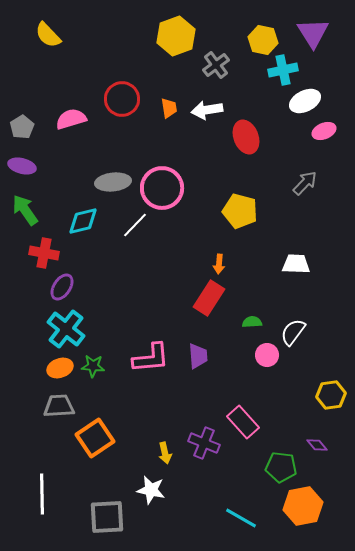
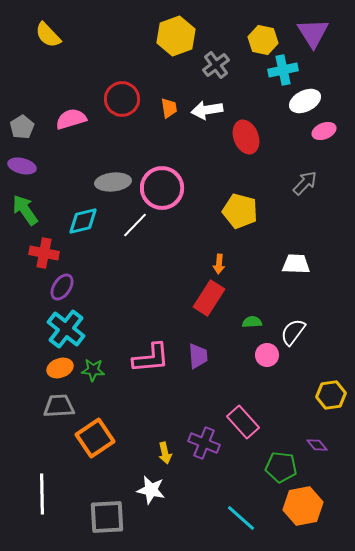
green star at (93, 366): moved 4 px down
cyan line at (241, 518): rotated 12 degrees clockwise
